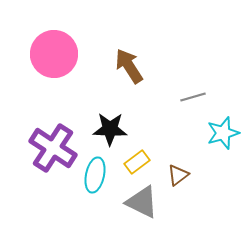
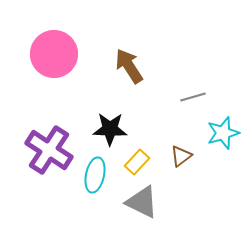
purple cross: moved 4 px left, 2 px down
yellow rectangle: rotated 10 degrees counterclockwise
brown triangle: moved 3 px right, 19 px up
